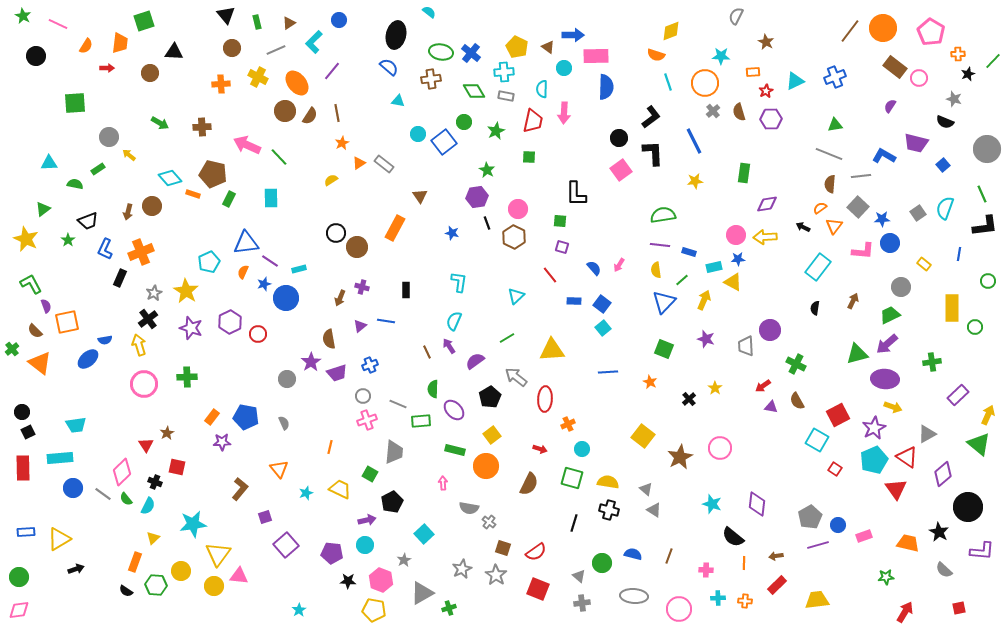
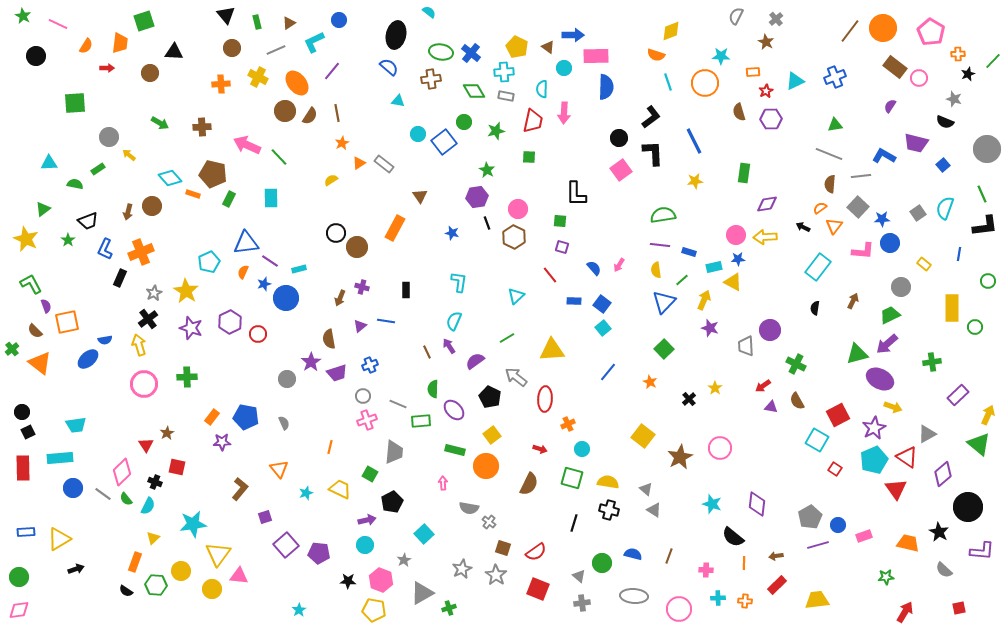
cyan L-shape at (314, 42): rotated 20 degrees clockwise
gray cross at (713, 111): moved 63 px right, 92 px up
green star at (496, 131): rotated 12 degrees clockwise
purple star at (706, 339): moved 4 px right, 11 px up
green square at (664, 349): rotated 24 degrees clockwise
blue line at (608, 372): rotated 48 degrees counterclockwise
purple ellipse at (885, 379): moved 5 px left; rotated 24 degrees clockwise
black pentagon at (490, 397): rotated 15 degrees counterclockwise
purple pentagon at (332, 553): moved 13 px left
yellow circle at (214, 586): moved 2 px left, 3 px down
